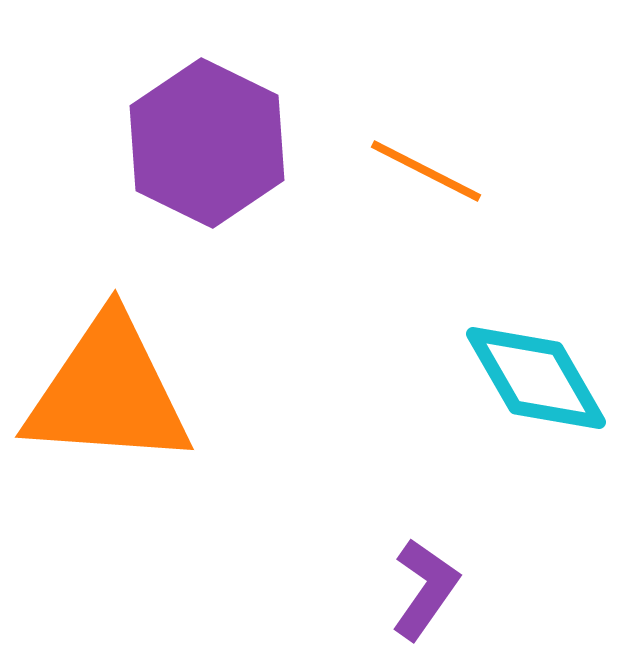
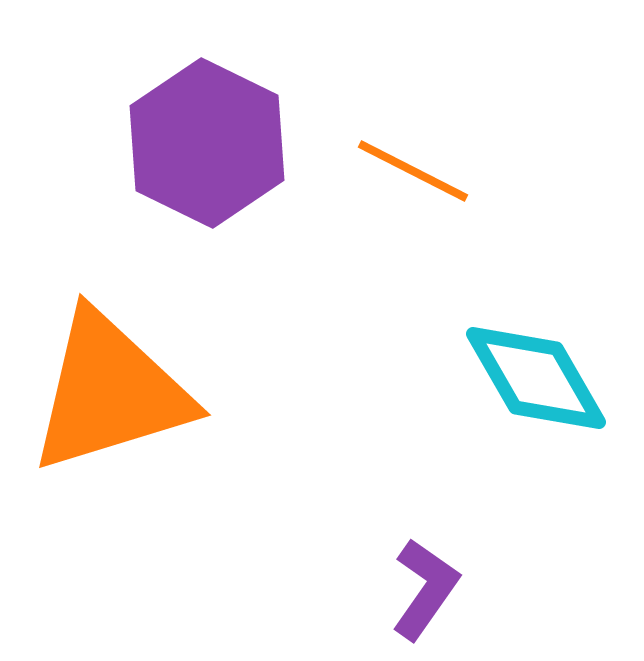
orange line: moved 13 px left
orange triangle: moved 2 px right; rotated 21 degrees counterclockwise
